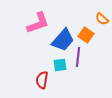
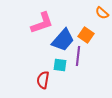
orange semicircle: moved 6 px up
pink L-shape: moved 4 px right
purple line: moved 1 px up
cyan square: rotated 16 degrees clockwise
red semicircle: moved 1 px right
